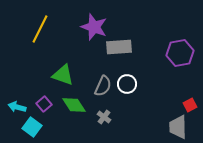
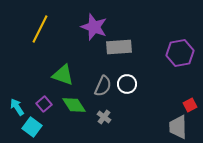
cyan arrow: rotated 42 degrees clockwise
